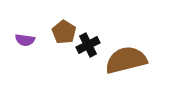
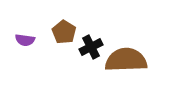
black cross: moved 3 px right, 2 px down
brown semicircle: rotated 12 degrees clockwise
